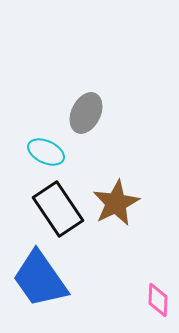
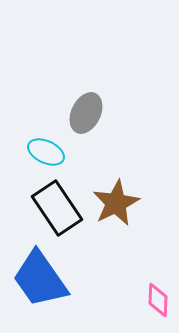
black rectangle: moved 1 px left, 1 px up
